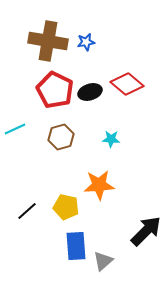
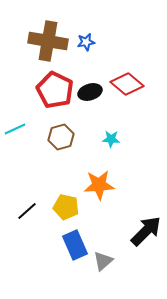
blue rectangle: moved 1 px left, 1 px up; rotated 20 degrees counterclockwise
